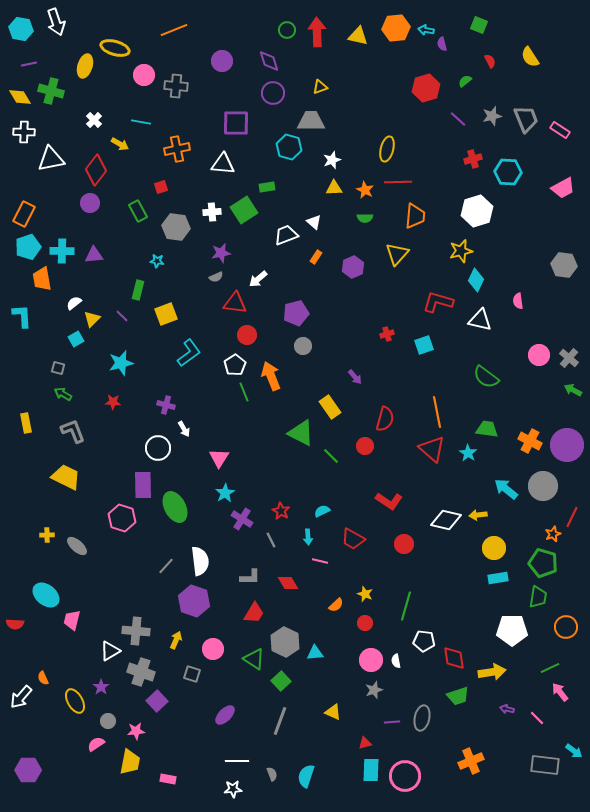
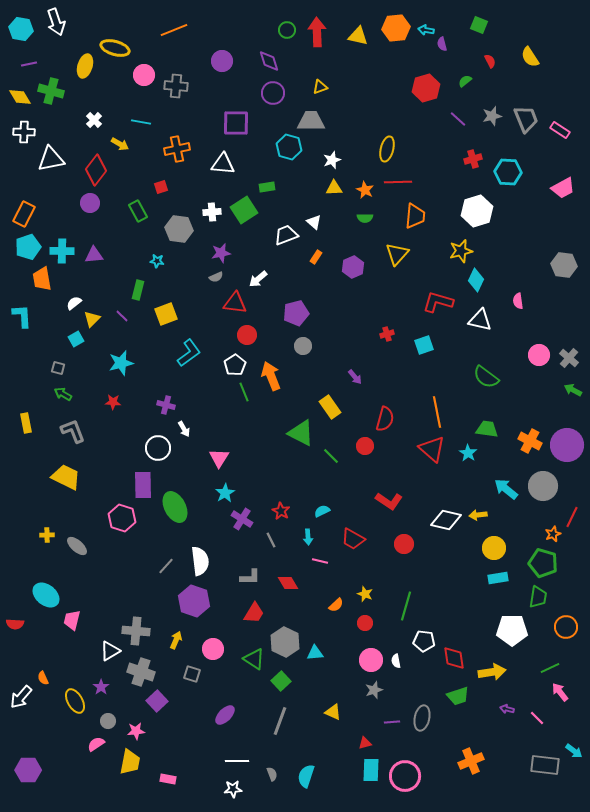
gray hexagon at (176, 227): moved 3 px right, 2 px down
